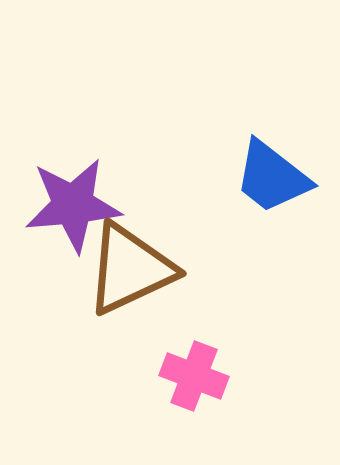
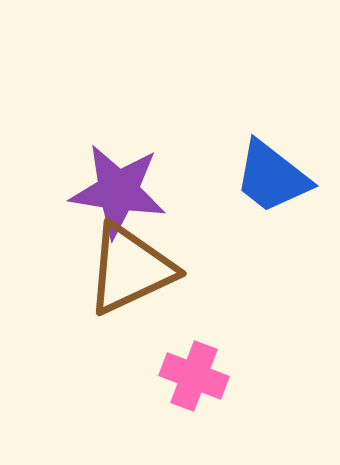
purple star: moved 45 px right, 14 px up; rotated 14 degrees clockwise
